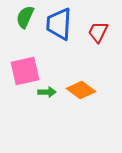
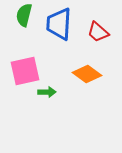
green semicircle: moved 1 px left, 2 px up; rotated 10 degrees counterclockwise
red trapezoid: rotated 75 degrees counterclockwise
orange diamond: moved 6 px right, 16 px up
